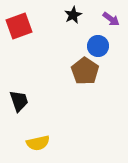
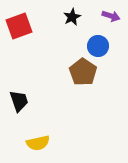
black star: moved 1 px left, 2 px down
purple arrow: moved 3 px up; rotated 18 degrees counterclockwise
brown pentagon: moved 2 px left, 1 px down
